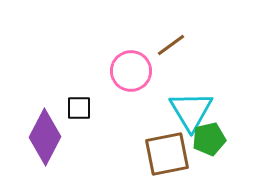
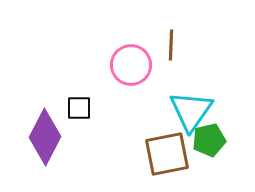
brown line: rotated 52 degrees counterclockwise
pink circle: moved 6 px up
cyan triangle: rotated 6 degrees clockwise
green pentagon: moved 1 px down
